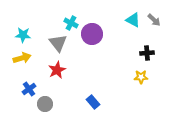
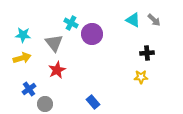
gray triangle: moved 4 px left
